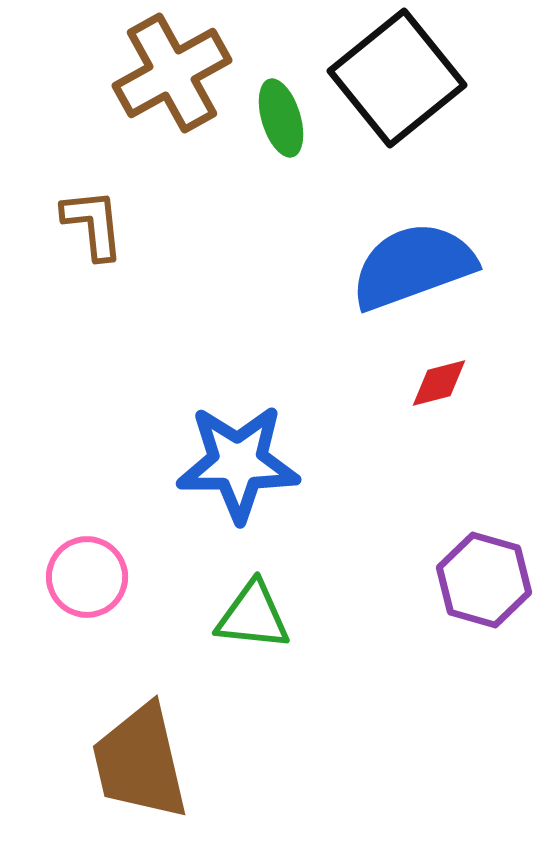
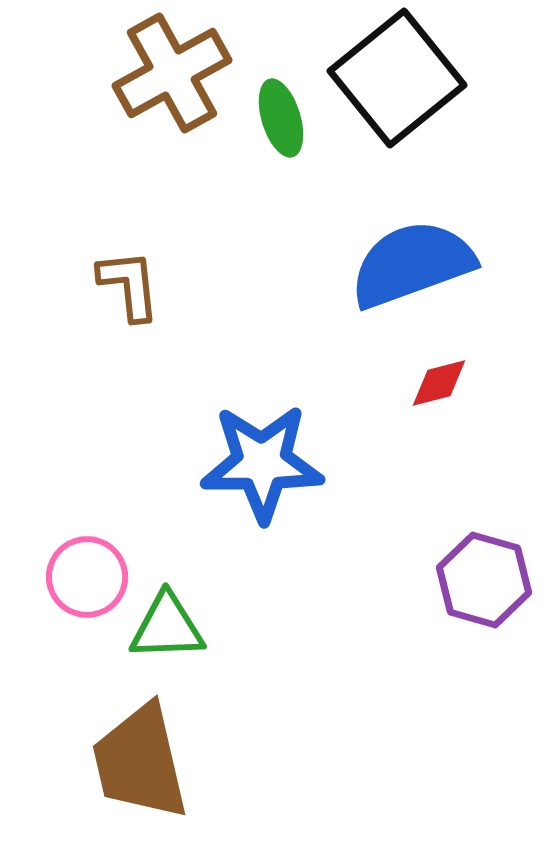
brown L-shape: moved 36 px right, 61 px down
blue semicircle: moved 1 px left, 2 px up
blue star: moved 24 px right
green triangle: moved 86 px left, 11 px down; rotated 8 degrees counterclockwise
